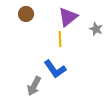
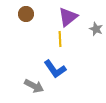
gray arrow: rotated 90 degrees counterclockwise
